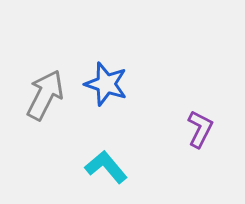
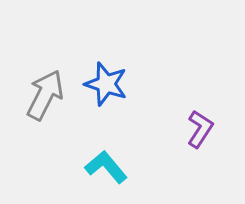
purple L-shape: rotated 6 degrees clockwise
